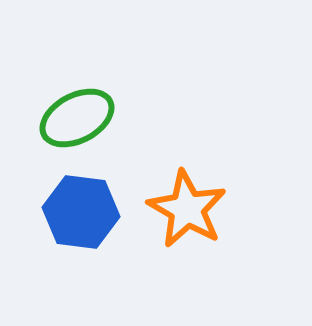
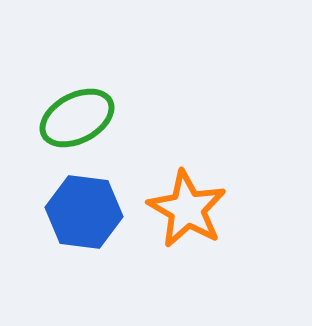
blue hexagon: moved 3 px right
